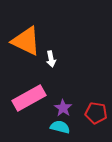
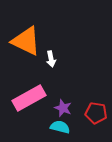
purple star: rotated 12 degrees counterclockwise
